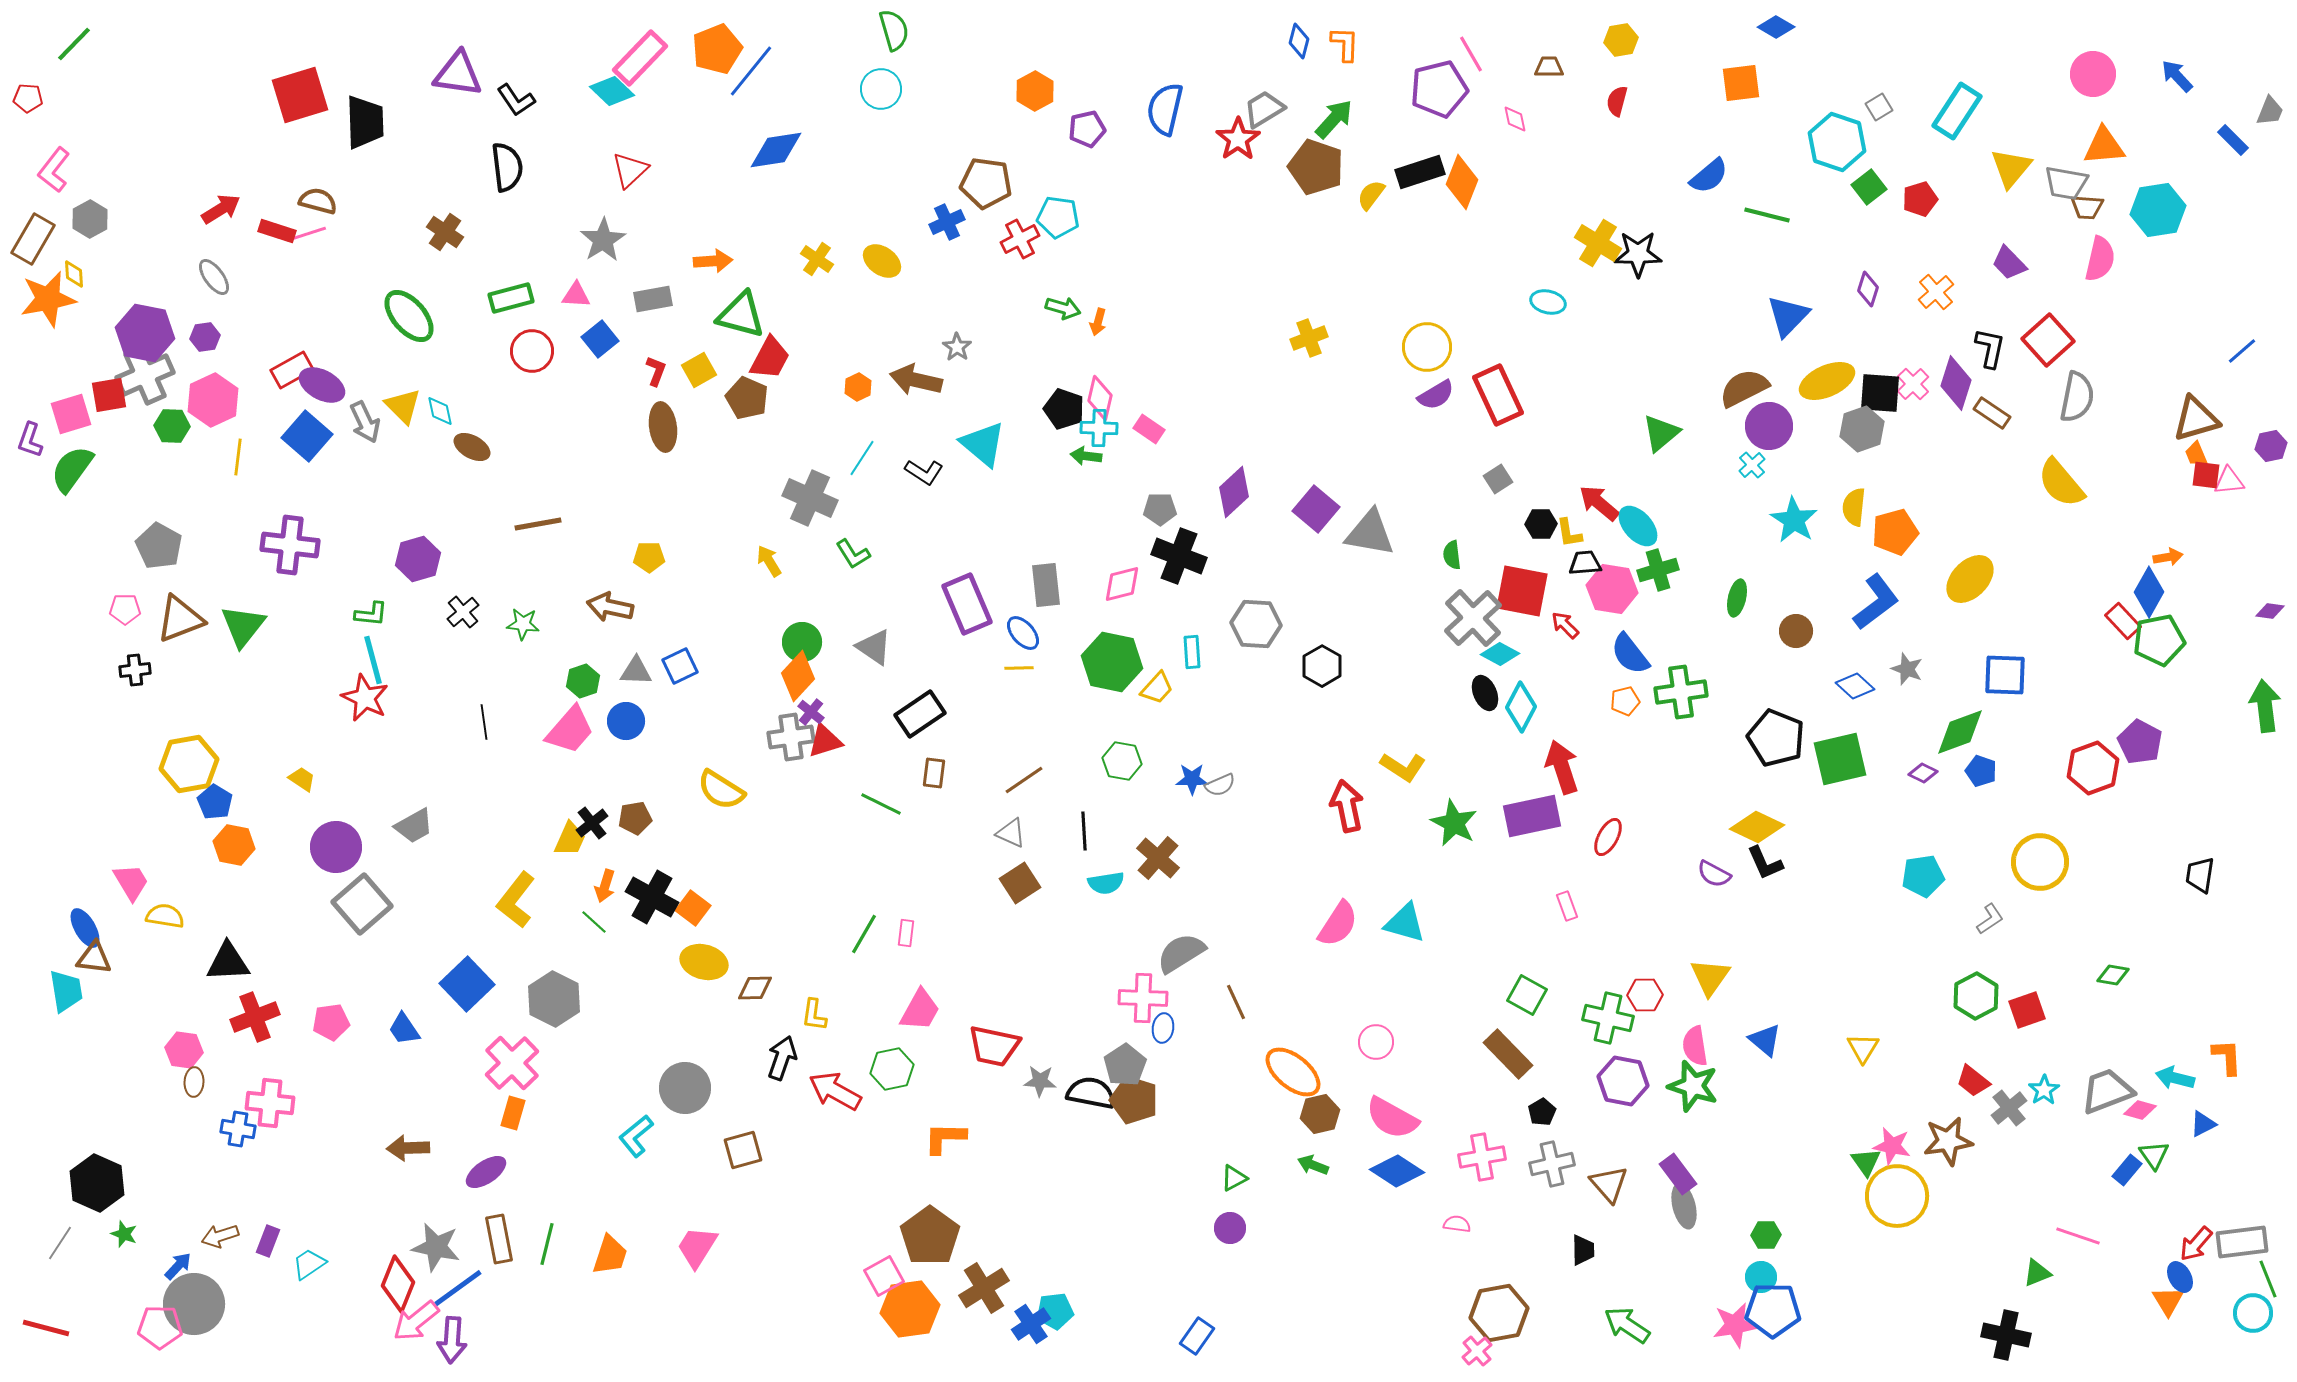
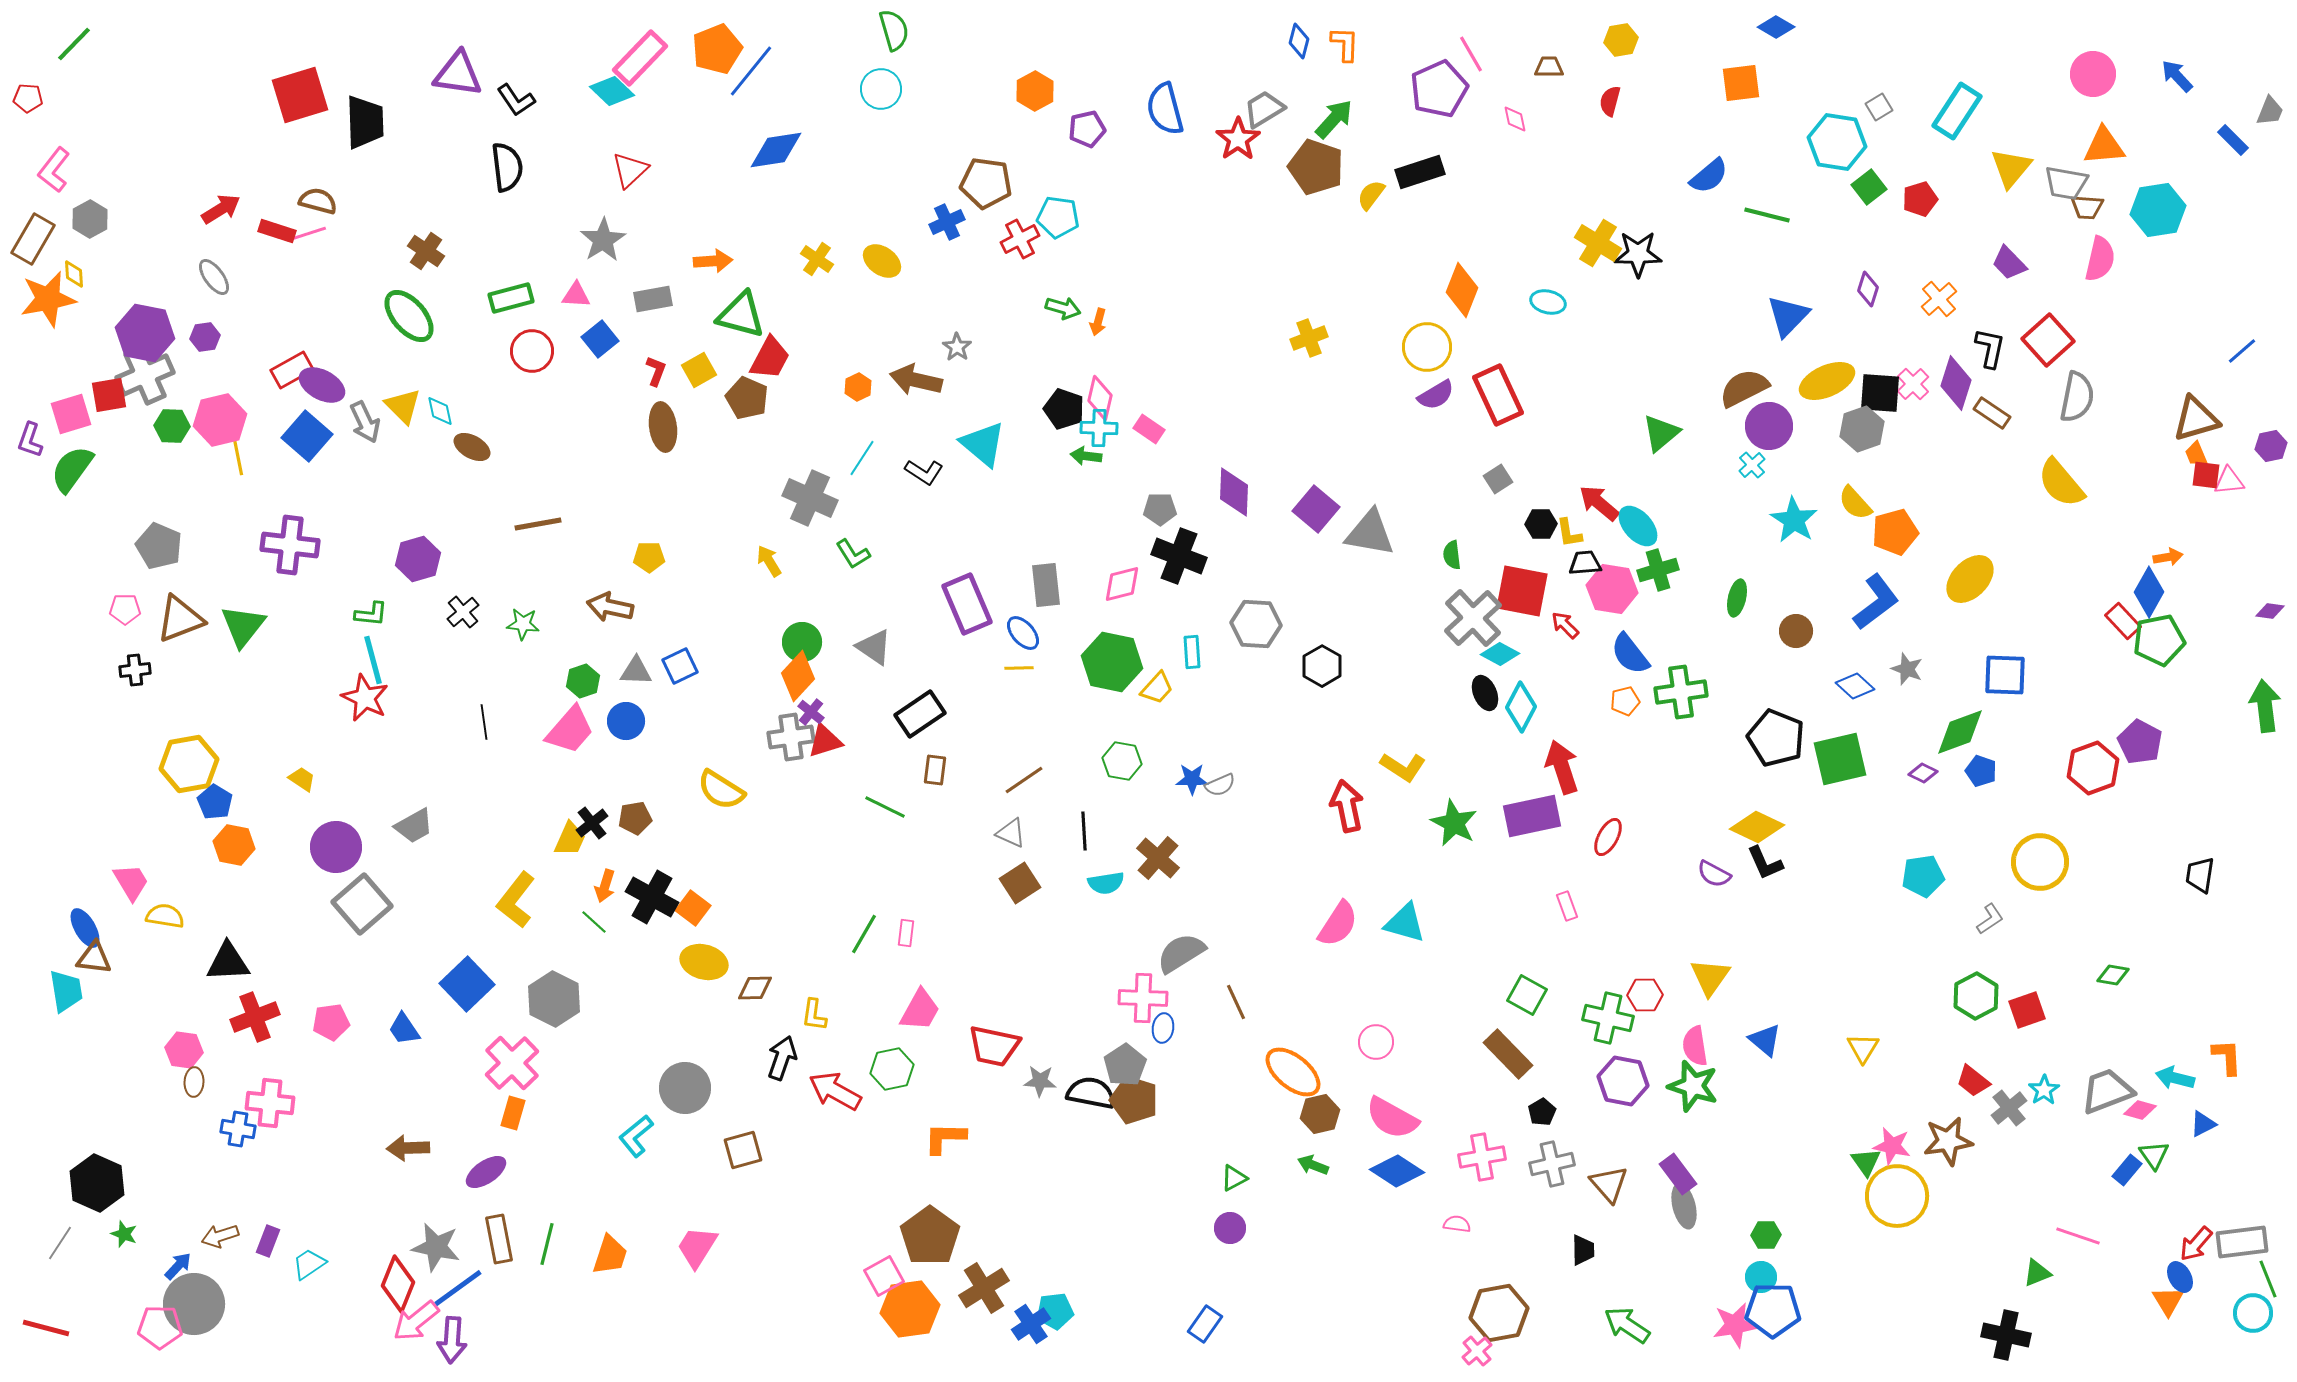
purple pentagon at (1439, 89): rotated 10 degrees counterclockwise
red semicircle at (1617, 101): moved 7 px left
blue semicircle at (1165, 109): rotated 28 degrees counterclockwise
cyan hexagon at (1837, 142): rotated 10 degrees counterclockwise
orange diamond at (1462, 182): moved 108 px down
brown cross at (445, 232): moved 19 px left, 19 px down
orange cross at (1936, 292): moved 3 px right, 7 px down
pink hexagon at (213, 400): moved 7 px right, 20 px down; rotated 12 degrees clockwise
yellow line at (238, 457): rotated 18 degrees counterclockwise
purple diamond at (1234, 492): rotated 45 degrees counterclockwise
yellow semicircle at (1854, 507): moved 1 px right, 4 px up; rotated 48 degrees counterclockwise
gray pentagon at (159, 546): rotated 6 degrees counterclockwise
brown rectangle at (934, 773): moved 1 px right, 3 px up
green line at (881, 804): moved 4 px right, 3 px down
blue rectangle at (1197, 1336): moved 8 px right, 12 px up
